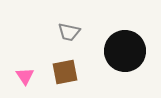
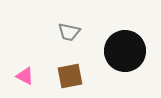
brown square: moved 5 px right, 4 px down
pink triangle: rotated 30 degrees counterclockwise
